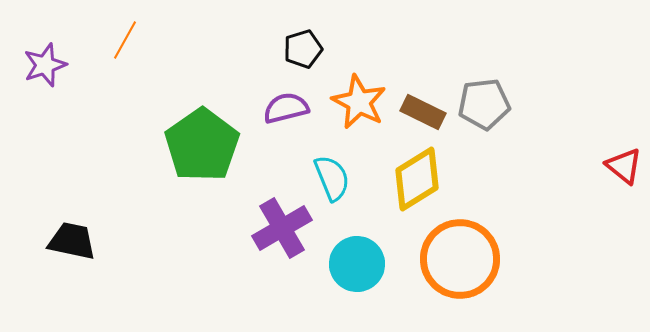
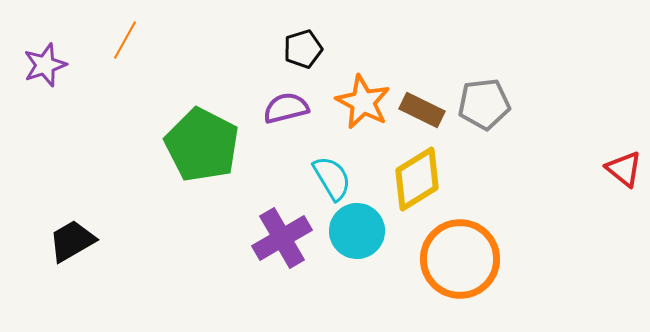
orange star: moved 4 px right
brown rectangle: moved 1 px left, 2 px up
green pentagon: rotated 10 degrees counterclockwise
red triangle: moved 3 px down
cyan semicircle: rotated 9 degrees counterclockwise
purple cross: moved 10 px down
black trapezoid: rotated 42 degrees counterclockwise
cyan circle: moved 33 px up
